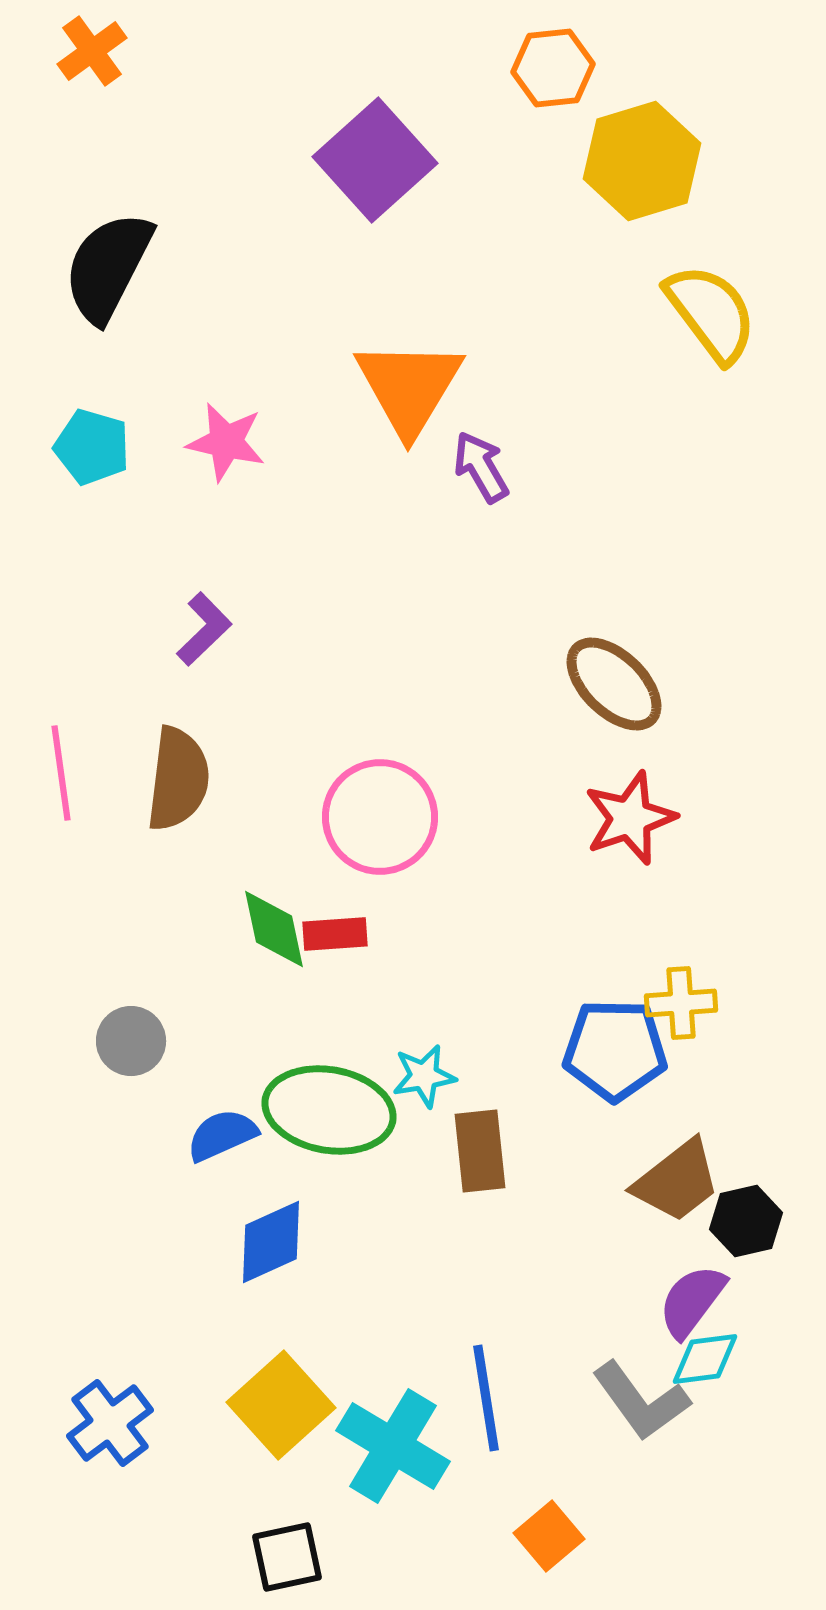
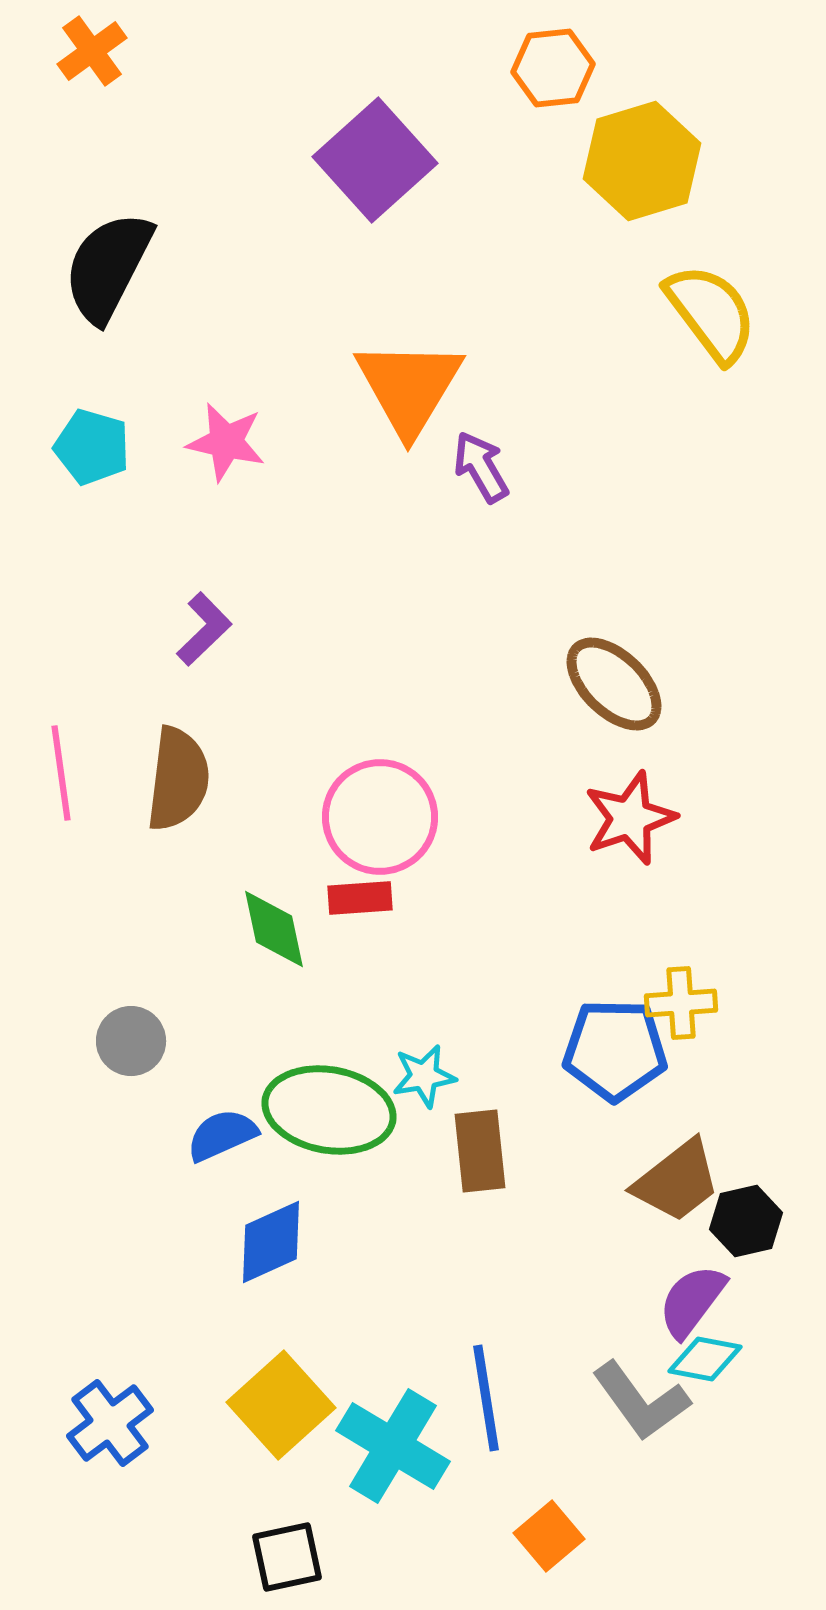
red rectangle: moved 25 px right, 36 px up
cyan diamond: rotated 18 degrees clockwise
